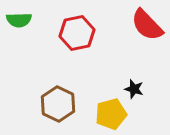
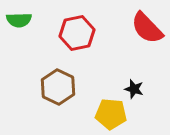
red semicircle: moved 3 px down
brown hexagon: moved 17 px up
yellow pentagon: rotated 20 degrees clockwise
